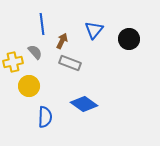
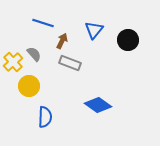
blue line: moved 1 px right, 1 px up; rotated 65 degrees counterclockwise
black circle: moved 1 px left, 1 px down
gray semicircle: moved 1 px left, 2 px down
yellow cross: rotated 30 degrees counterclockwise
blue diamond: moved 14 px right, 1 px down
